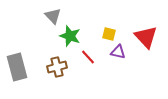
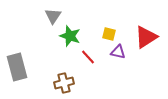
gray triangle: rotated 18 degrees clockwise
red triangle: rotated 40 degrees clockwise
brown cross: moved 7 px right, 16 px down
